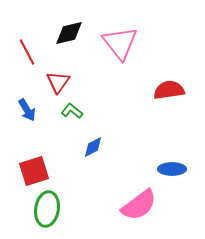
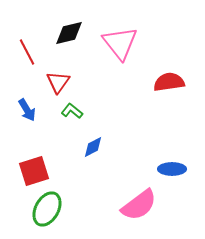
red semicircle: moved 8 px up
green ellipse: rotated 20 degrees clockwise
